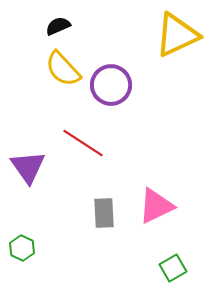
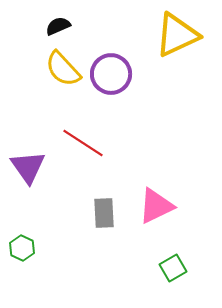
purple circle: moved 11 px up
